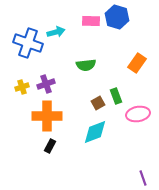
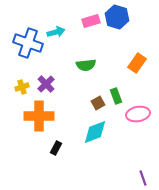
pink rectangle: rotated 18 degrees counterclockwise
purple cross: rotated 24 degrees counterclockwise
orange cross: moved 8 px left
black rectangle: moved 6 px right, 2 px down
